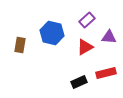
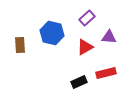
purple rectangle: moved 2 px up
brown rectangle: rotated 14 degrees counterclockwise
